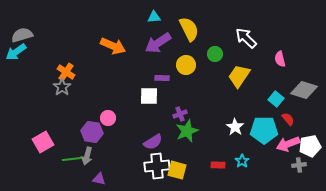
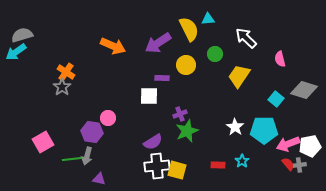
cyan triangle: moved 54 px right, 2 px down
red semicircle: moved 45 px down
